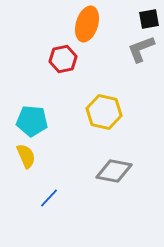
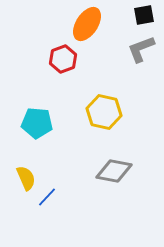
black square: moved 5 px left, 4 px up
orange ellipse: rotated 16 degrees clockwise
red hexagon: rotated 8 degrees counterclockwise
cyan pentagon: moved 5 px right, 2 px down
yellow semicircle: moved 22 px down
blue line: moved 2 px left, 1 px up
